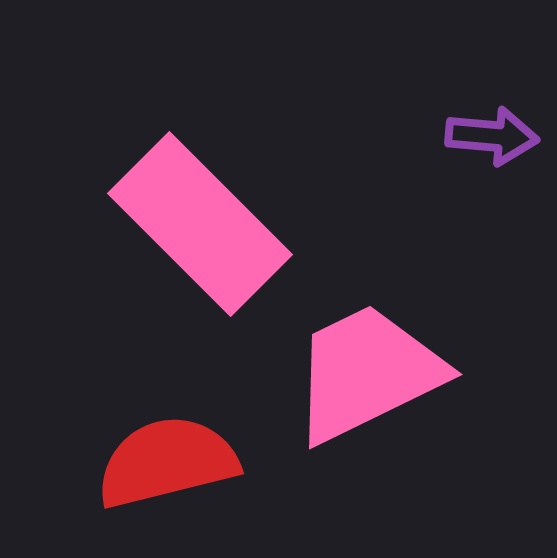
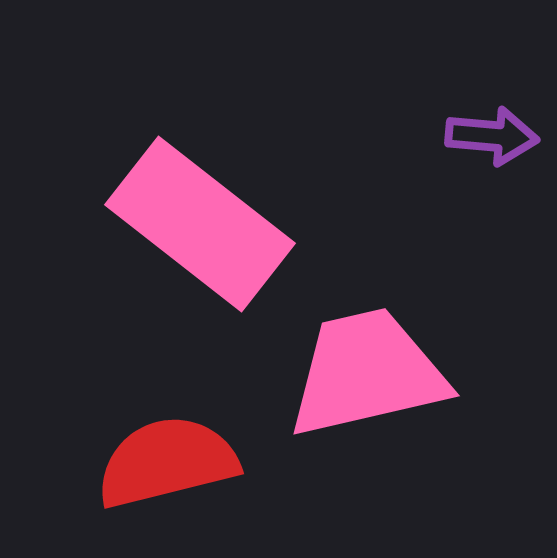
pink rectangle: rotated 7 degrees counterclockwise
pink trapezoid: rotated 13 degrees clockwise
